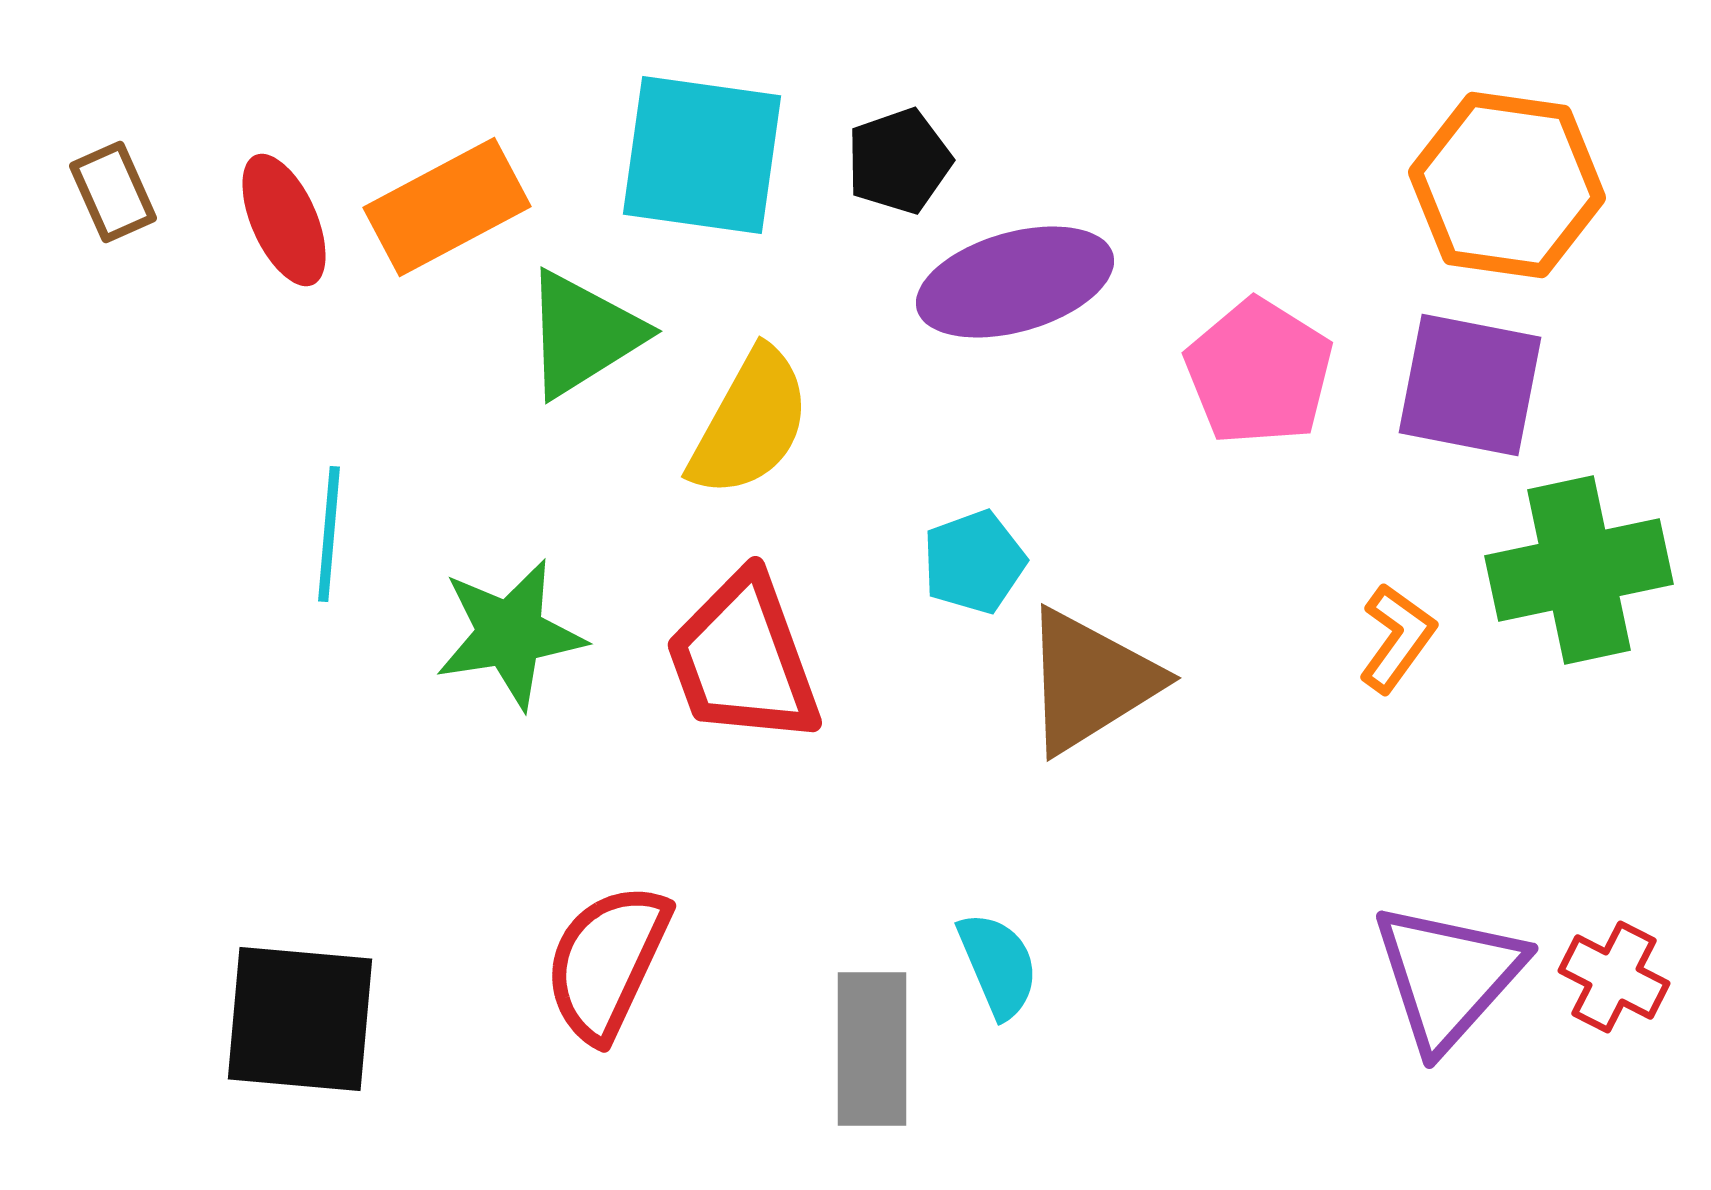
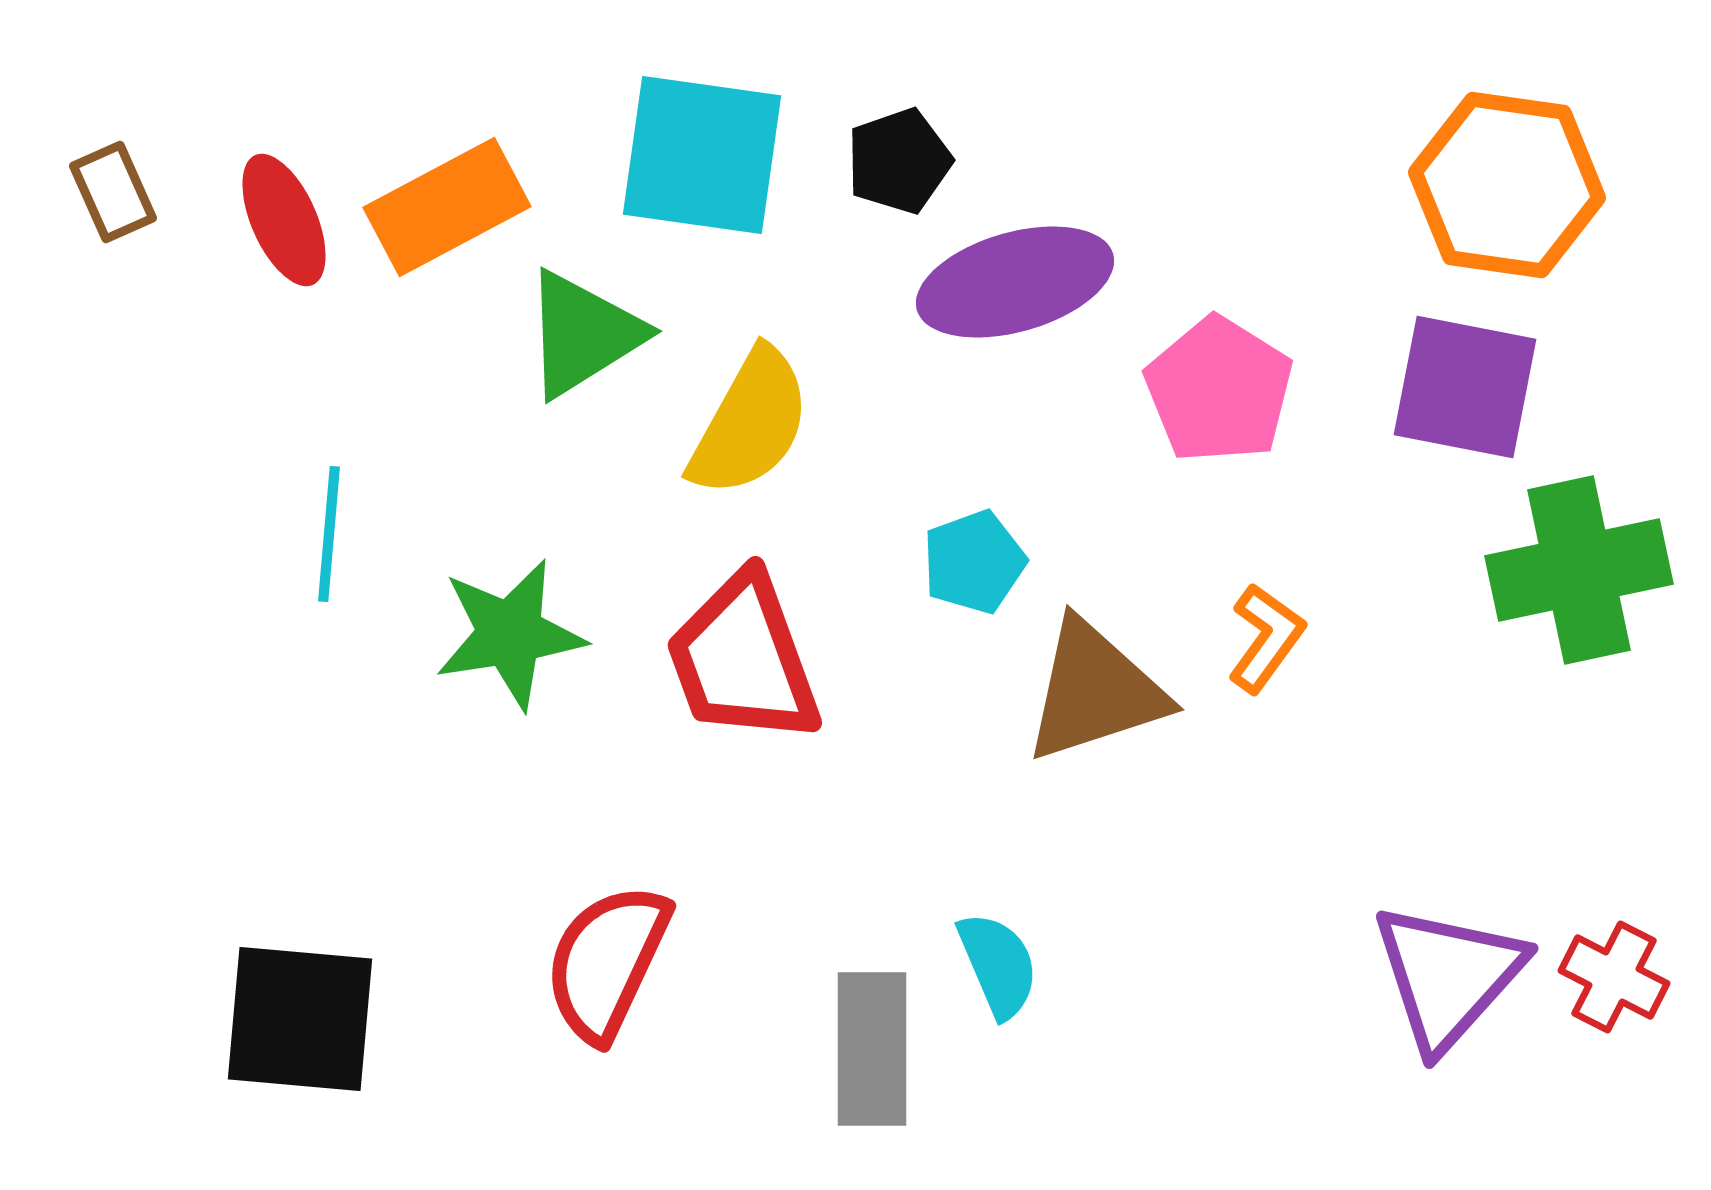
pink pentagon: moved 40 px left, 18 px down
purple square: moved 5 px left, 2 px down
orange L-shape: moved 131 px left
brown triangle: moved 5 px right, 10 px down; rotated 14 degrees clockwise
